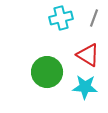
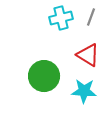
gray line: moved 3 px left, 1 px up
green circle: moved 3 px left, 4 px down
cyan star: moved 1 px left, 4 px down
